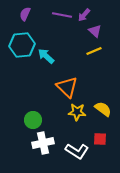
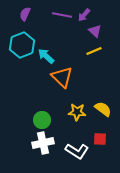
cyan hexagon: rotated 15 degrees counterclockwise
orange triangle: moved 5 px left, 10 px up
green circle: moved 9 px right
